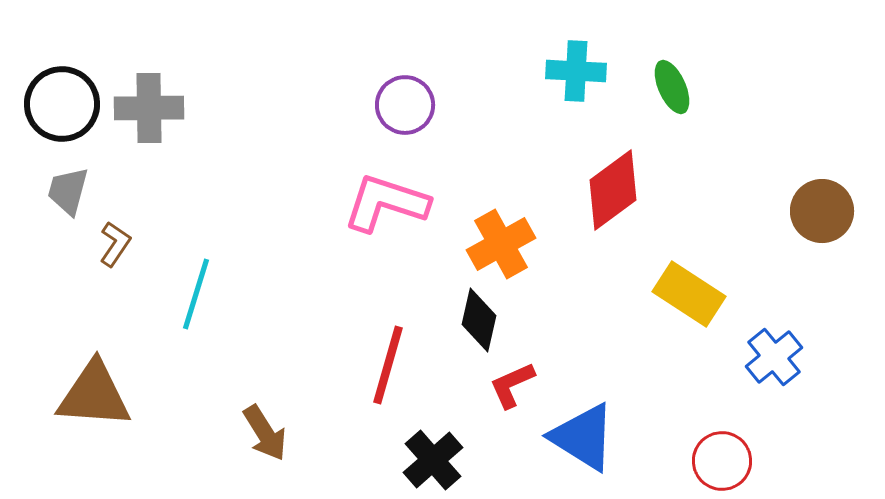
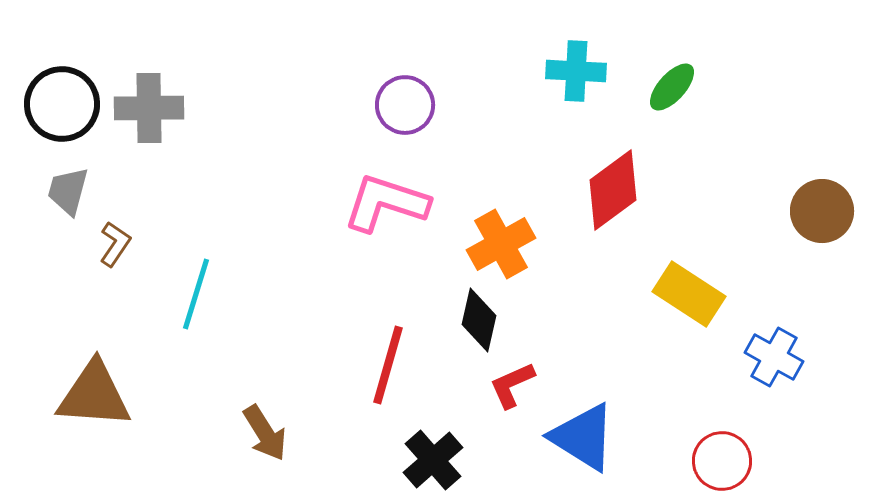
green ellipse: rotated 66 degrees clockwise
blue cross: rotated 22 degrees counterclockwise
